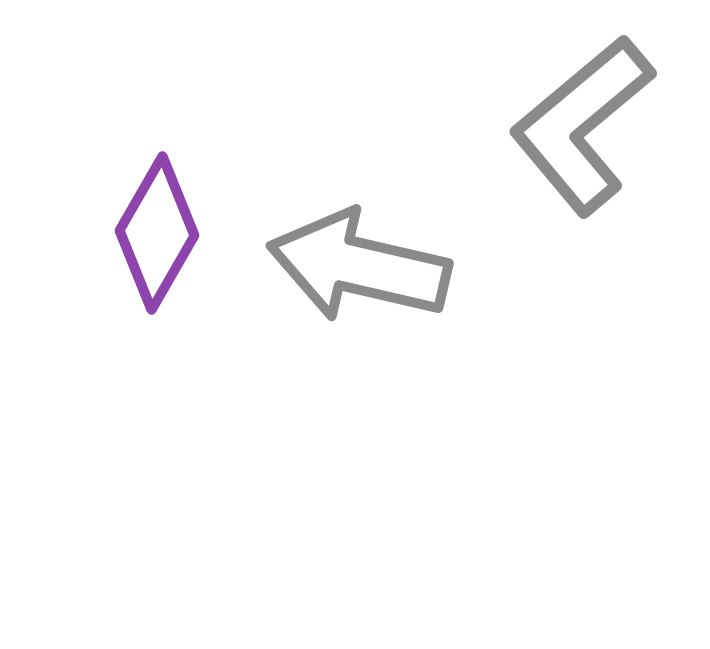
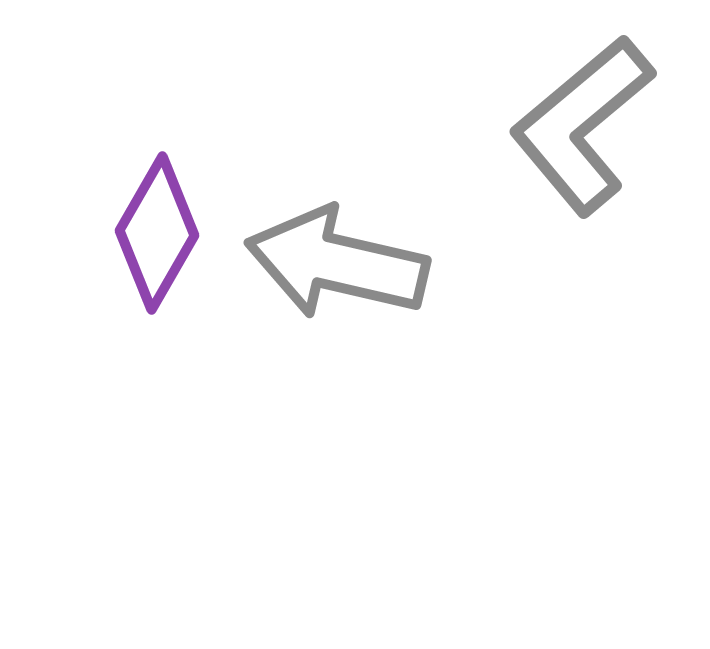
gray arrow: moved 22 px left, 3 px up
